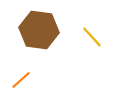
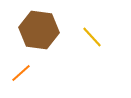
orange line: moved 7 px up
